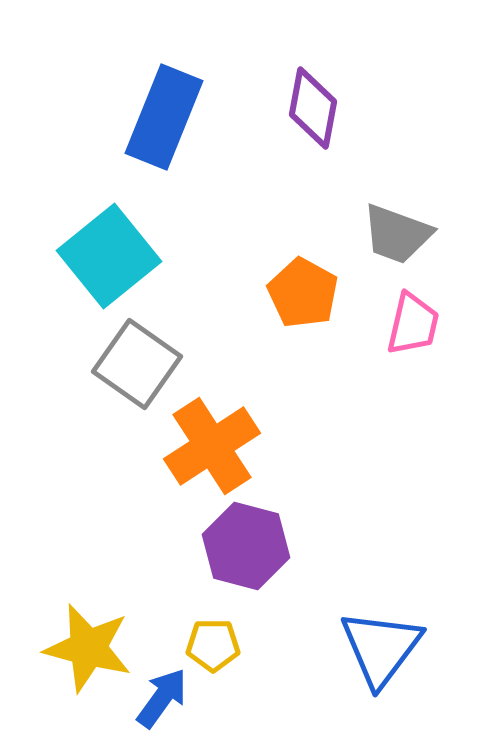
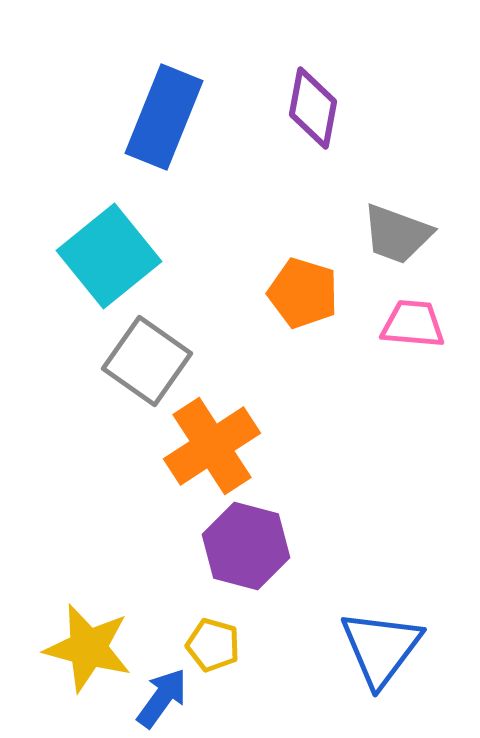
orange pentagon: rotated 12 degrees counterclockwise
pink trapezoid: rotated 98 degrees counterclockwise
gray square: moved 10 px right, 3 px up
yellow pentagon: rotated 16 degrees clockwise
